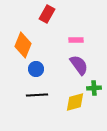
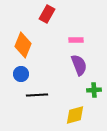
purple semicircle: rotated 15 degrees clockwise
blue circle: moved 15 px left, 5 px down
green cross: moved 2 px down
yellow diamond: moved 13 px down
